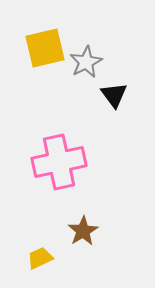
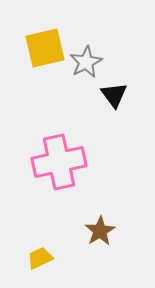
brown star: moved 17 px right
